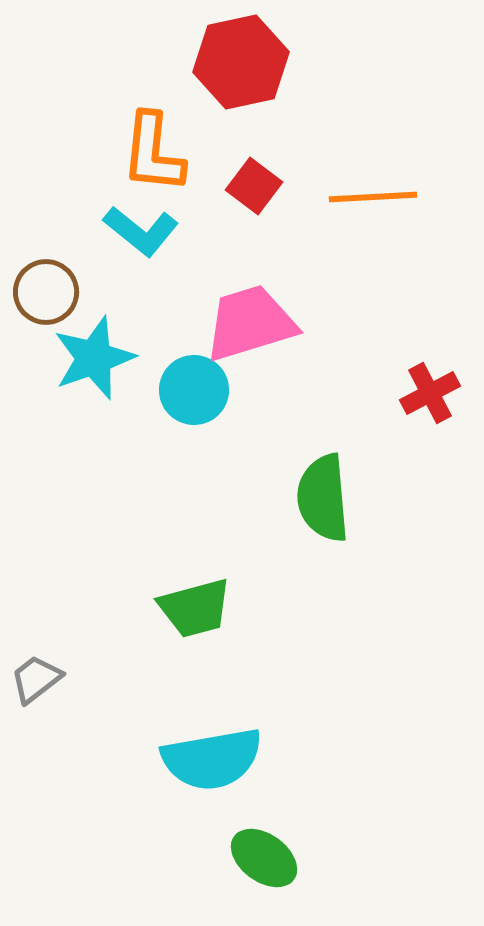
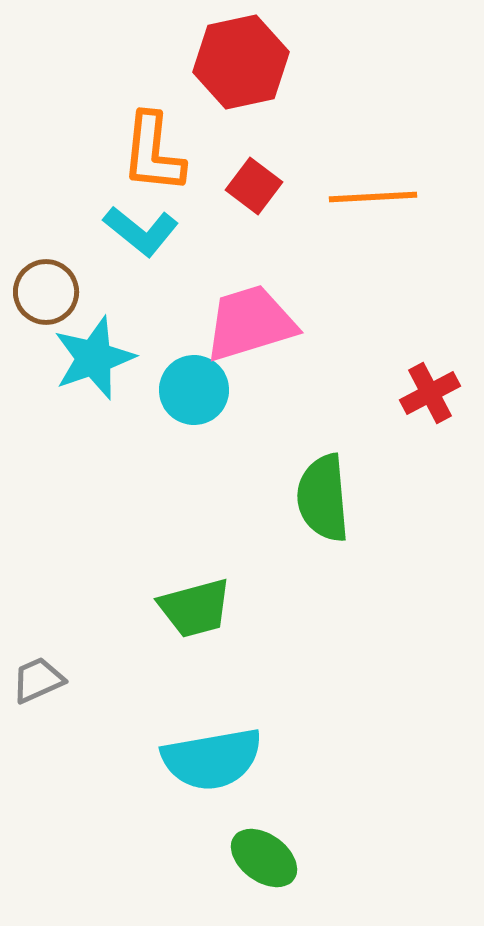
gray trapezoid: moved 2 px right, 1 px down; rotated 14 degrees clockwise
